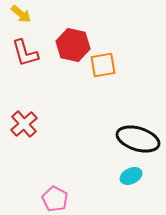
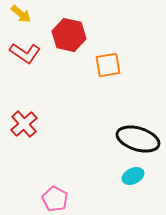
red hexagon: moved 4 px left, 10 px up
red L-shape: rotated 40 degrees counterclockwise
orange square: moved 5 px right
cyan ellipse: moved 2 px right
